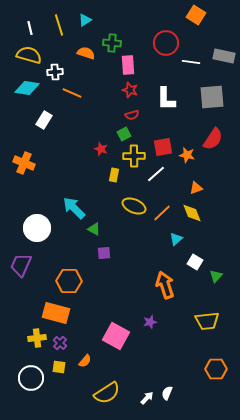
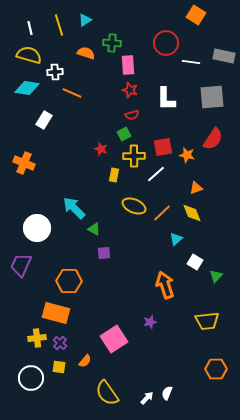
pink square at (116, 336): moved 2 px left, 3 px down; rotated 28 degrees clockwise
yellow semicircle at (107, 393): rotated 88 degrees clockwise
